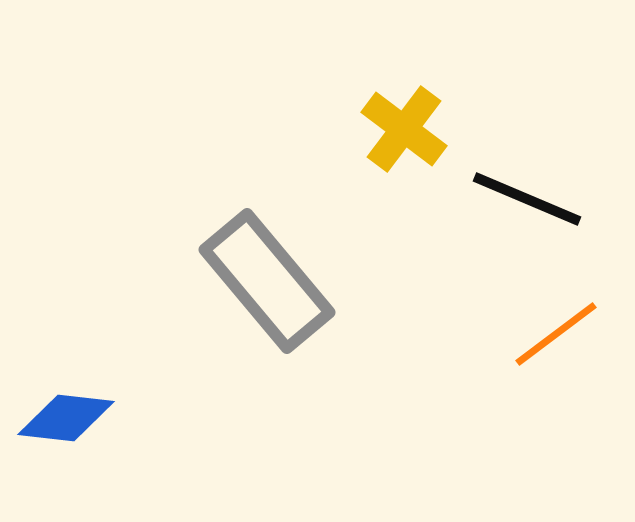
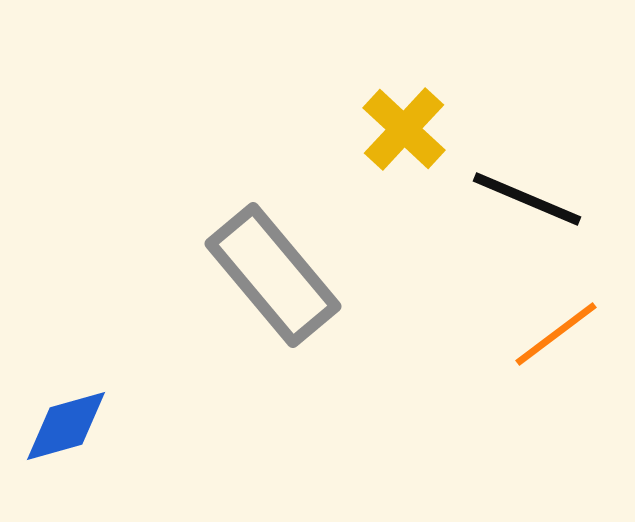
yellow cross: rotated 6 degrees clockwise
gray rectangle: moved 6 px right, 6 px up
blue diamond: moved 8 px down; rotated 22 degrees counterclockwise
